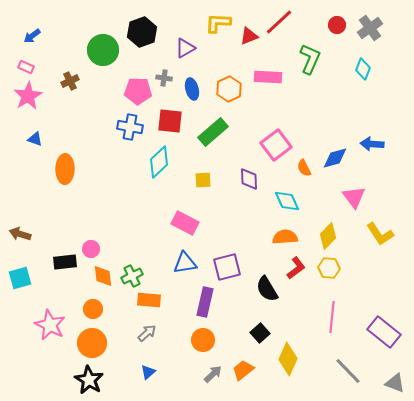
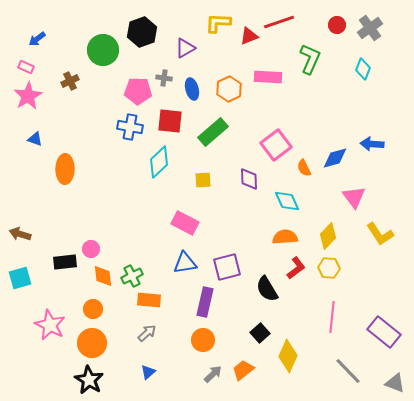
red line at (279, 22): rotated 24 degrees clockwise
blue arrow at (32, 36): moved 5 px right, 3 px down
yellow diamond at (288, 359): moved 3 px up
